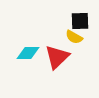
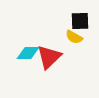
red triangle: moved 8 px left
